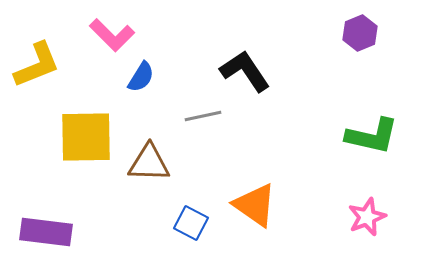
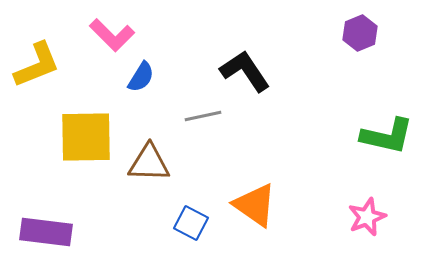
green L-shape: moved 15 px right
